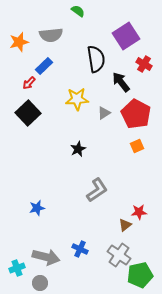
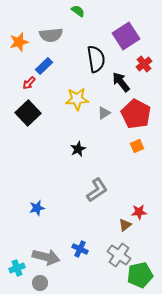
red cross: rotated 21 degrees clockwise
